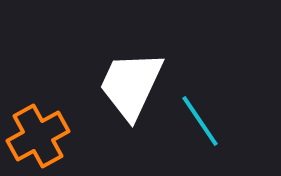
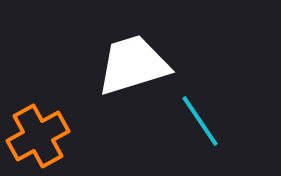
white trapezoid: moved 2 px right, 20 px up; rotated 48 degrees clockwise
